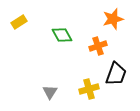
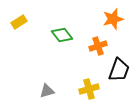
green diamond: rotated 10 degrees counterclockwise
black trapezoid: moved 3 px right, 4 px up
gray triangle: moved 3 px left, 1 px up; rotated 42 degrees clockwise
